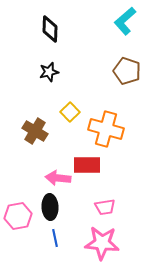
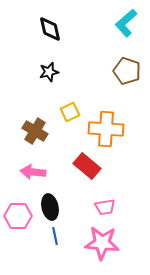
cyan L-shape: moved 1 px right, 2 px down
black diamond: rotated 16 degrees counterclockwise
yellow square: rotated 18 degrees clockwise
orange cross: rotated 12 degrees counterclockwise
red rectangle: moved 1 px down; rotated 40 degrees clockwise
pink arrow: moved 25 px left, 6 px up
black ellipse: rotated 10 degrees counterclockwise
pink hexagon: rotated 12 degrees clockwise
blue line: moved 2 px up
